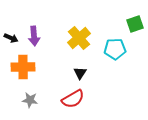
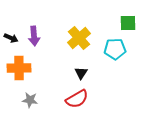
green square: moved 7 px left, 1 px up; rotated 18 degrees clockwise
orange cross: moved 4 px left, 1 px down
black triangle: moved 1 px right
red semicircle: moved 4 px right
